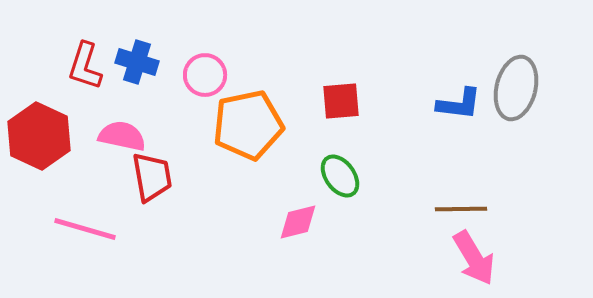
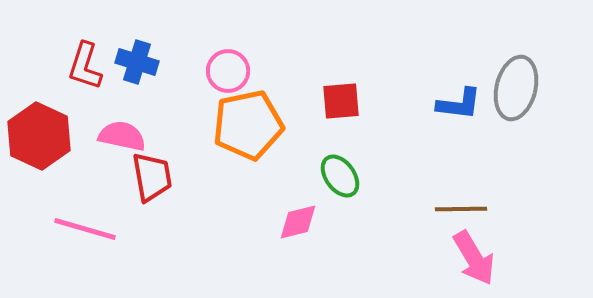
pink circle: moved 23 px right, 4 px up
